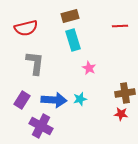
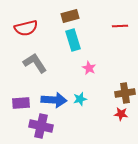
gray L-shape: rotated 40 degrees counterclockwise
purple rectangle: moved 1 px left, 3 px down; rotated 54 degrees clockwise
purple cross: rotated 15 degrees counterclockwise
